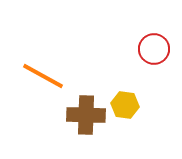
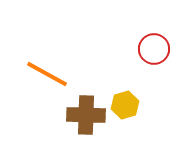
orange line: moved 4 px right, 2 px up
yellow hexagon: rotated 24 degrees counterclockwise
